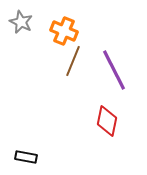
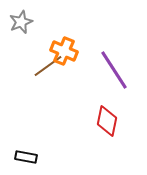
gray star: rotated 25 degrees clockwise
orange cross: moved 20 px down
brown line: moved 25 px left, 5 px down; rotated 32 degrees clockwise
purple line: rotated 6 degrees counterclockwise
